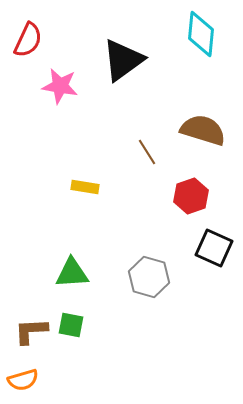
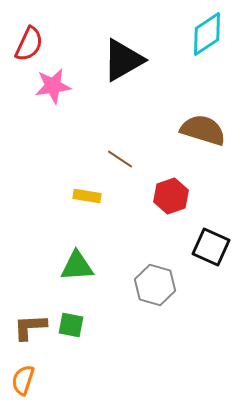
cyan diamond: moved 6 px right; rotated 51 degrees clockwise
red semicircle: moved 1 px right, 4 px down
black triangle: rotated 6 degrees clockwise
pink star: moved 7 px left; rotated 18 degrees counterclockwise
brown line: moved 27 px left, 7 px down; rotated 24 degrees counterclockwise
yellow rectangle: moved 2 px right, 9 px down
red hexagon: moved 20 px left
black square: moved 3 px left, 1 px up
green triangle: moved 5 px right, 7 px up
gray hexagon: moved 6 px right, 8 px down
brown L-shape: moved 1 px left, 4 px up
orange semicircle: rotated 124 degrees clockwise
